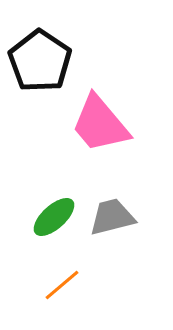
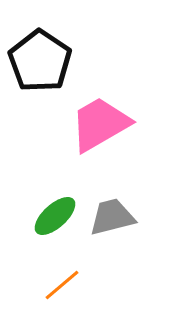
pink trapezoid: rotated 100 degrees clockwise
green ellipse: moved 1 px right, 1 px up
